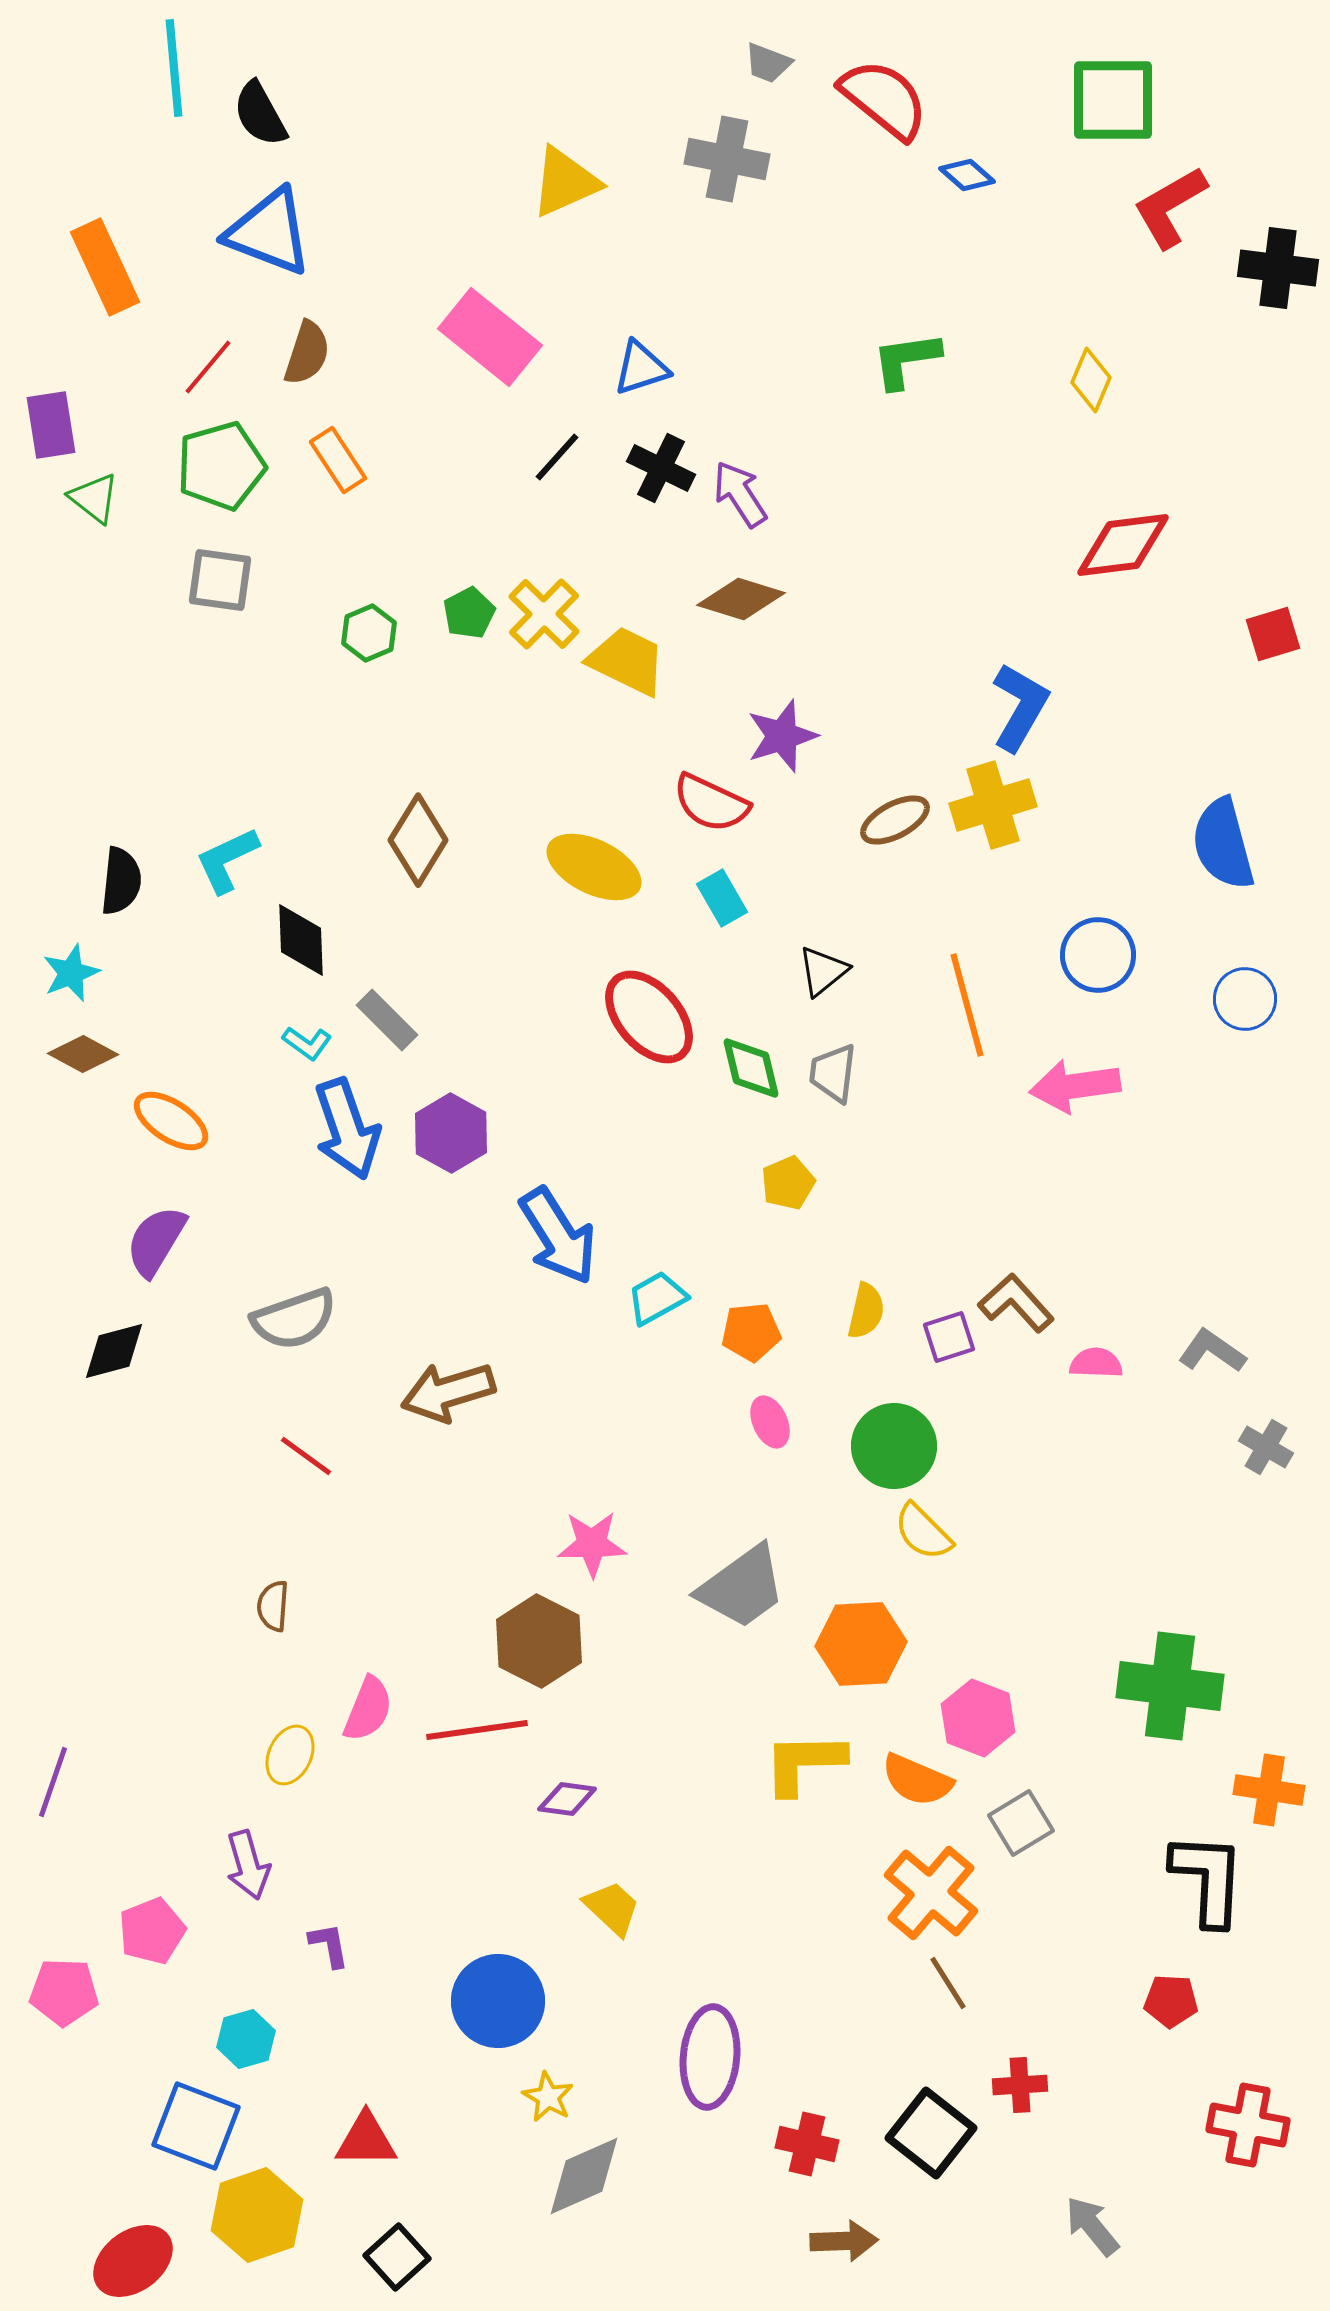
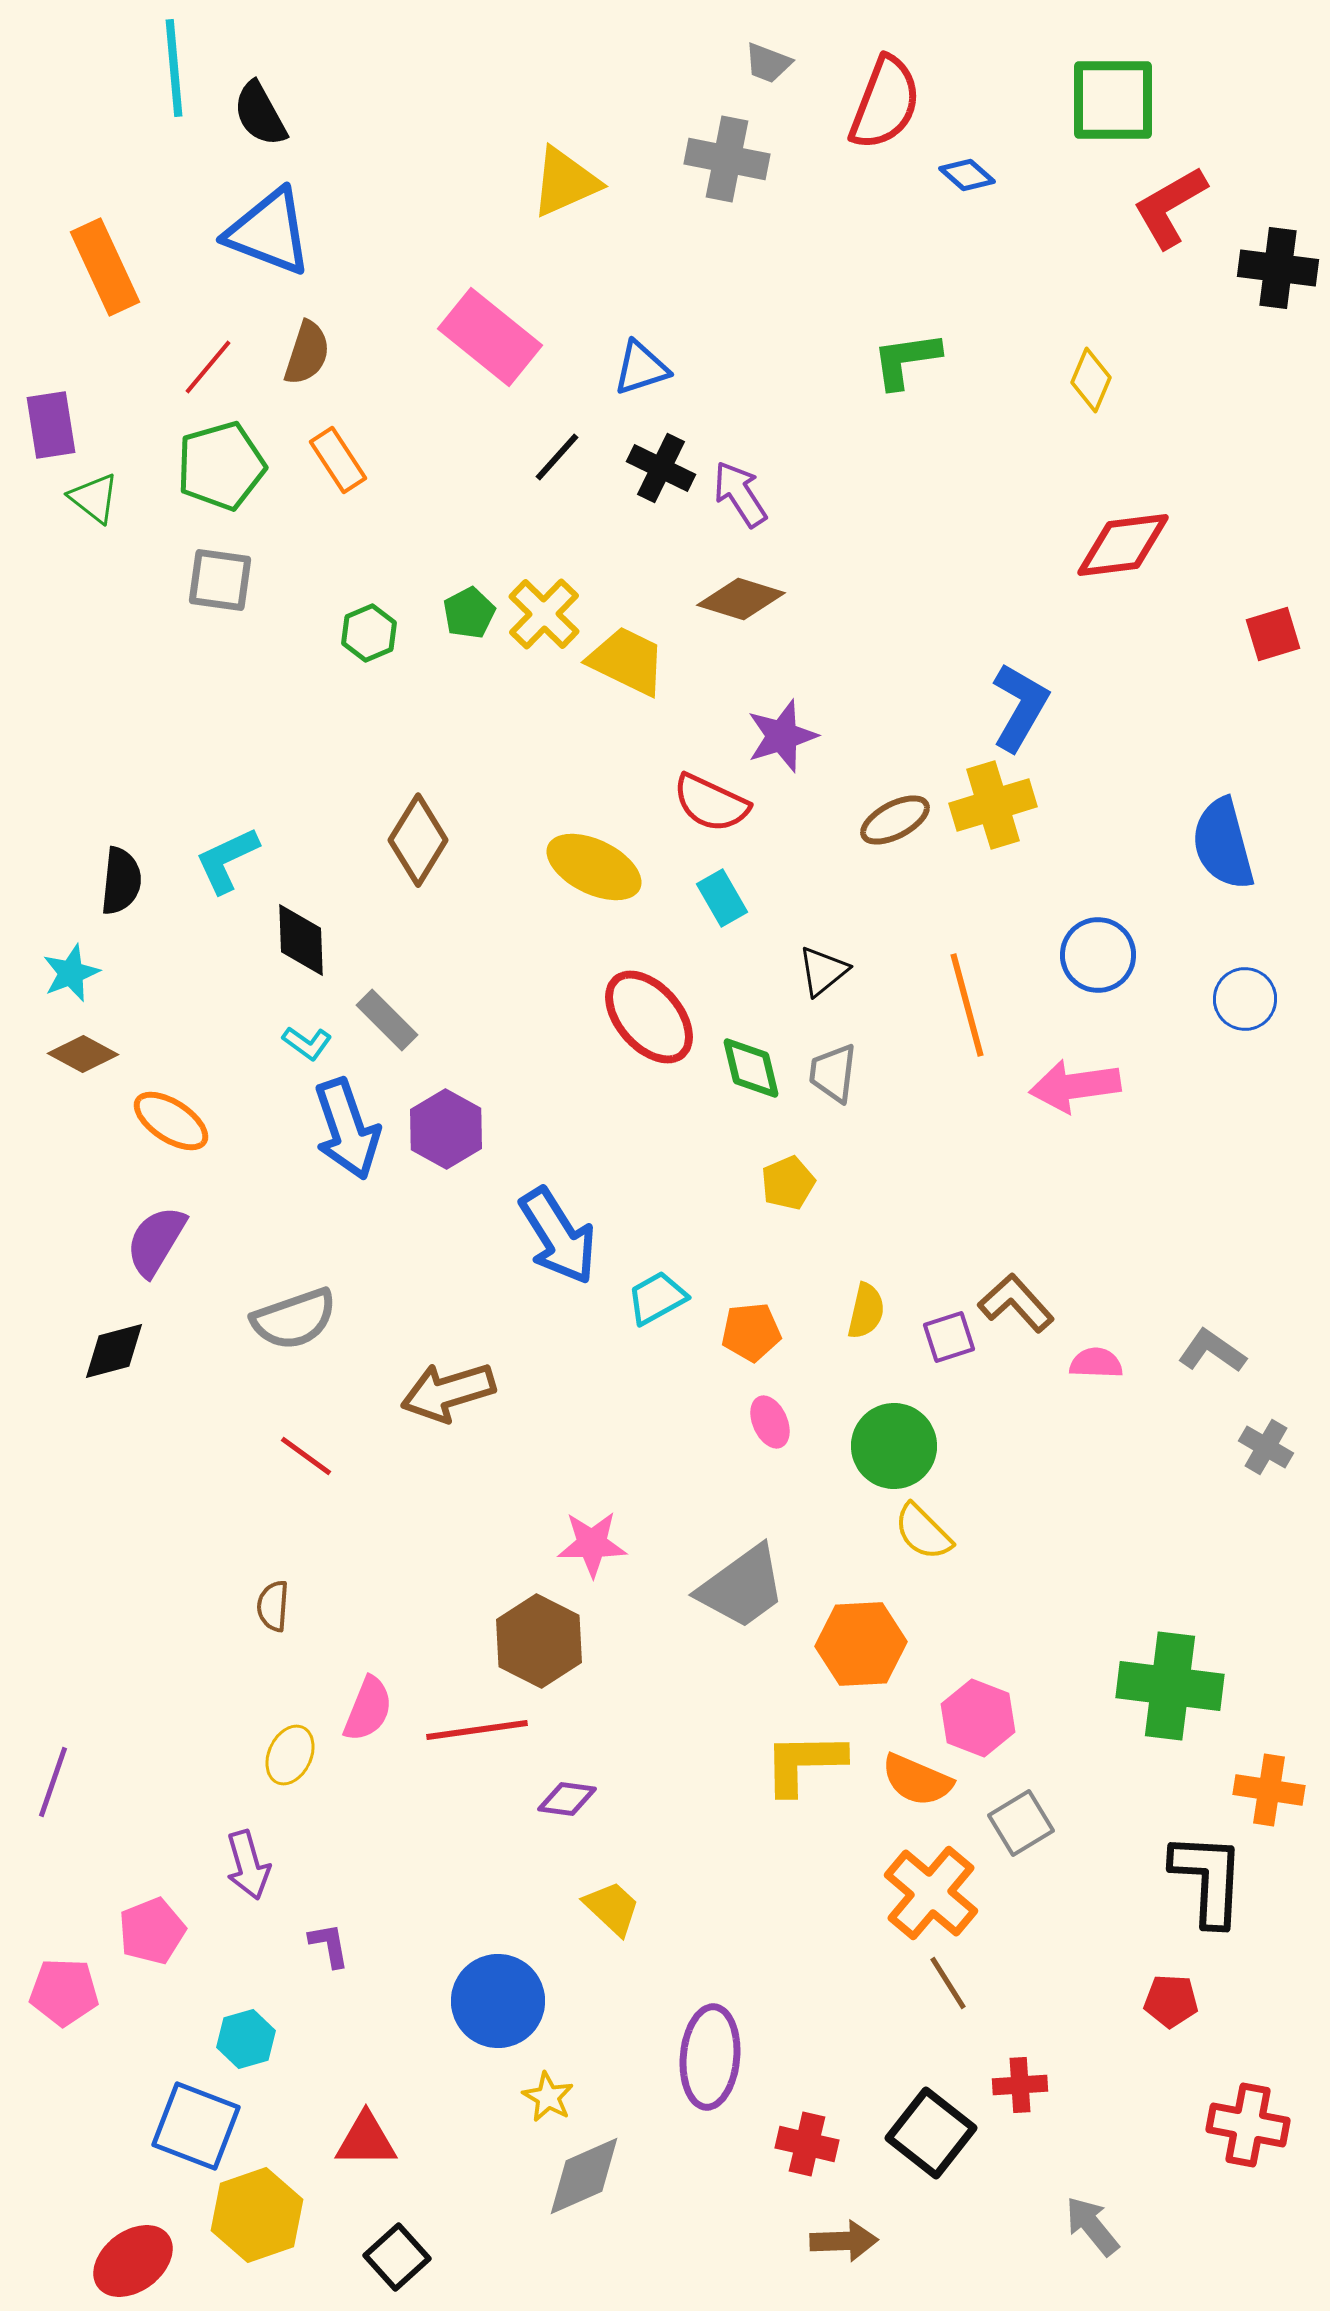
red semicircle at (884, 99): moved 1 px right, 4 px down; rotated 72 degrees clockwise
purple hexagon at (451, 1133): moved 5 px left, 4 px up
